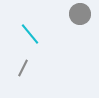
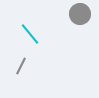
gray line: moved 2 px left, 2 px up
